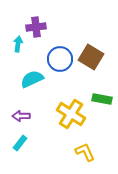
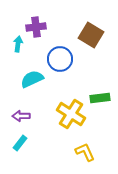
brown square: moved 22 px up
green rectangle: moved 2 px left, 1 px up; rotated 18 degrees counterclockwise
